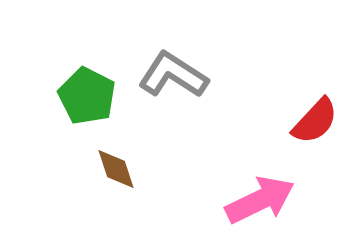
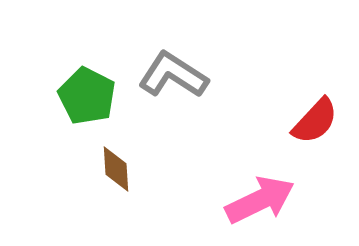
brown diamond: rotated 15 degrees clockwise
